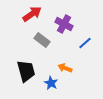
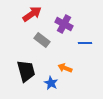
blue line: rotated 40 degrees clockwise
